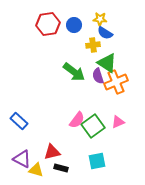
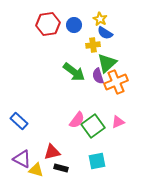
yellow star: rotated 24 degrees clockwise
green triangle: rotated 45 degrees clockwise
